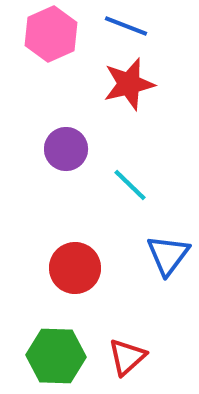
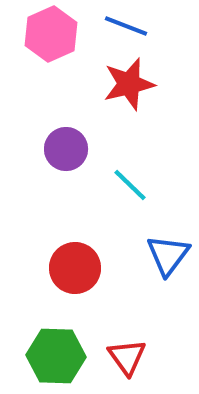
red triangle: rotated 24 degrees counterclockwise
